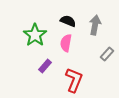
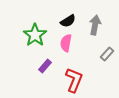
black semicircle: rotated 126 degrees clockwise
